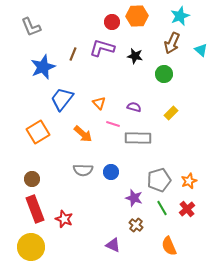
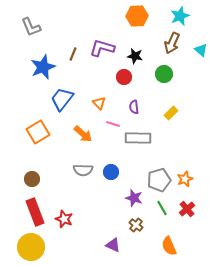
red circle: moved 12 px right, 55 px down
purple semicircle: rotated 112 degrees counterclockwise
orange star: moved 4 px left, 2 px up
red rectangle: moved 3 px down
